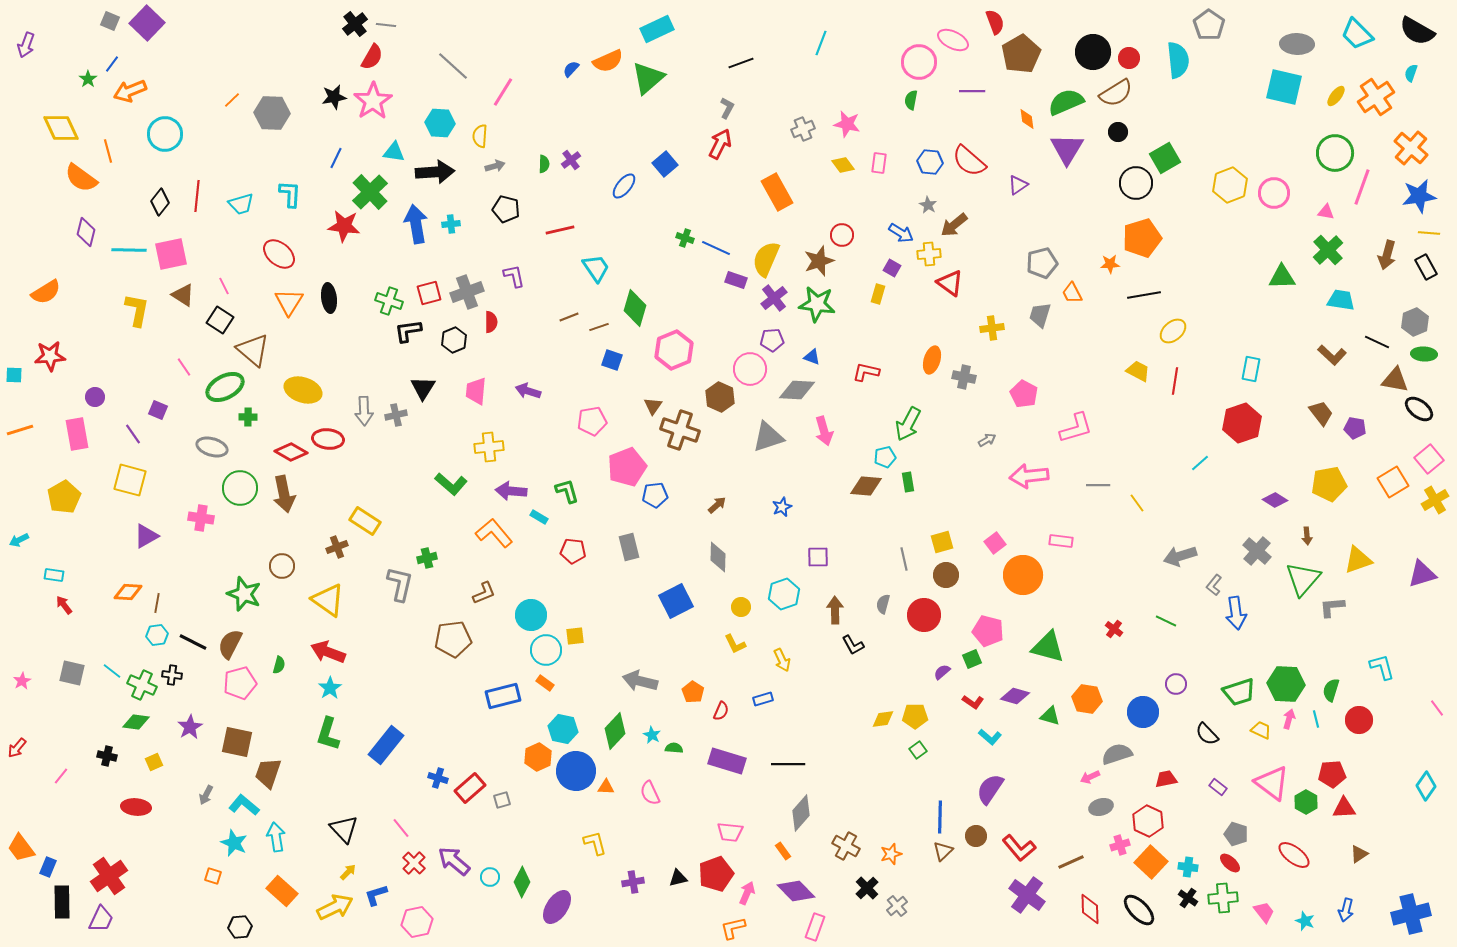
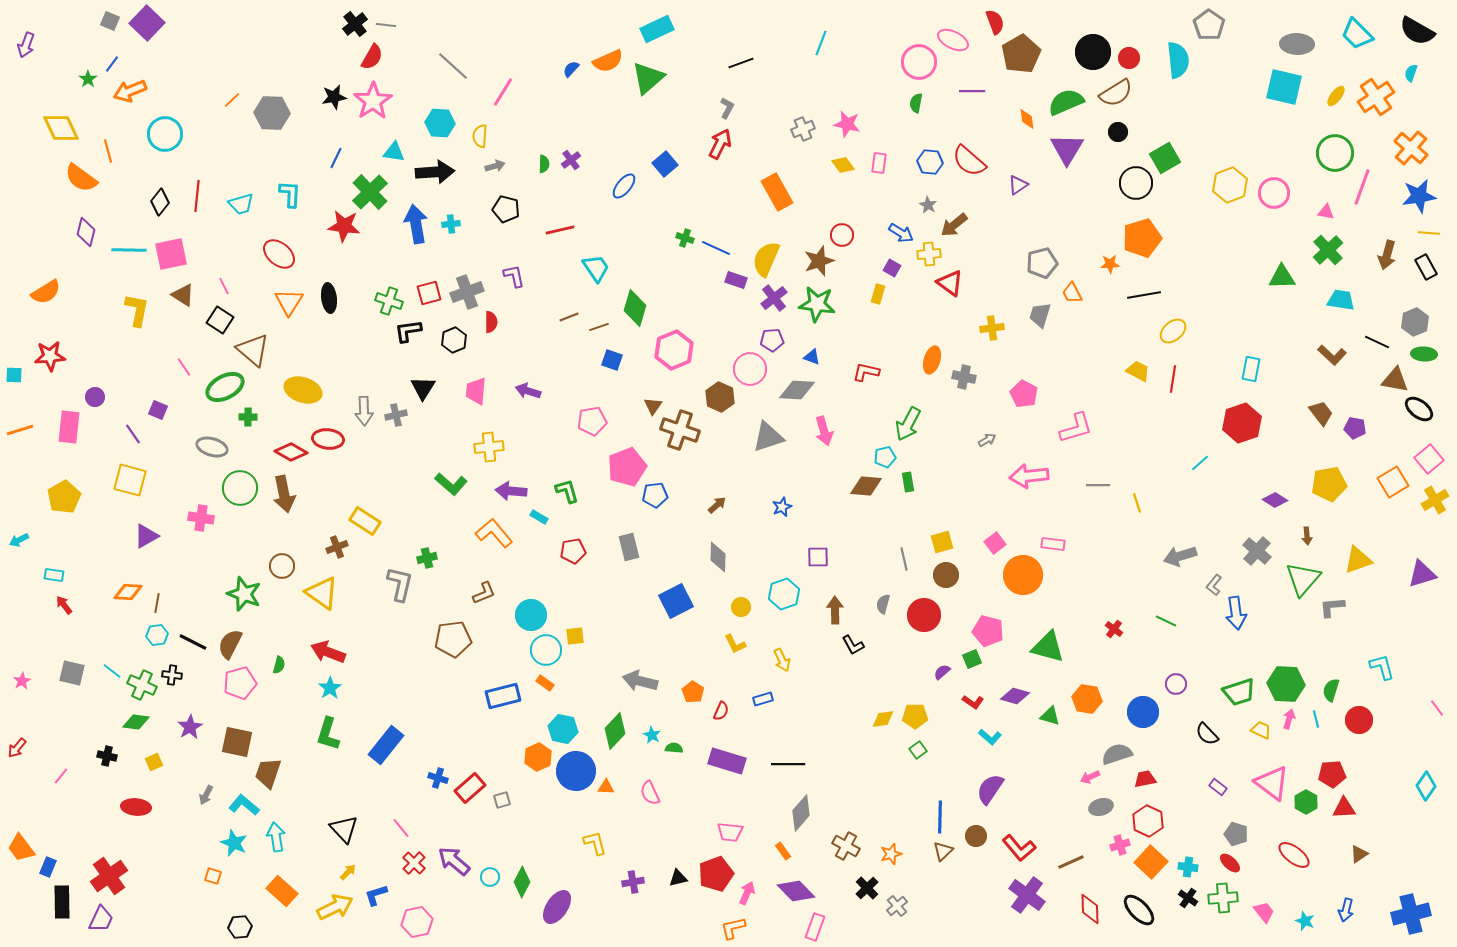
green semicircle at (911, 100): moved 5 px right, 3 px down
red line at (1175, 381): moved 2 px left, 2 px up
pink rectangle at (77, 434): moved 8 px left, 7 px up; rotated 16 degrees clockwise
yellow line at (1137, 503): rotated 18 degrees clockwise
pink rectangle at (1061, 541): moved 8 px left, 3 px down
red pentagon at (573, 551): rotated 15 degrees counterclockwise
yellow triangle at (328, 600): moved 6 px left, 7 px up
red trapezoid at (1166, 779): moved 21 px left
